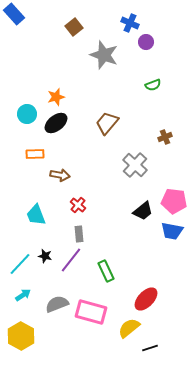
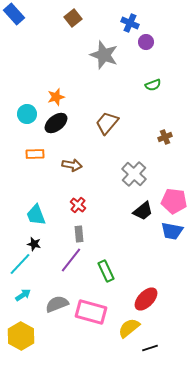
brown square: moved 1 px left, 9 px up
gray cross: moved 1 px left, 9 px down
brown arrow: moved 12 px right, 10 px up
black star: moved 11 px left, 12 px up
